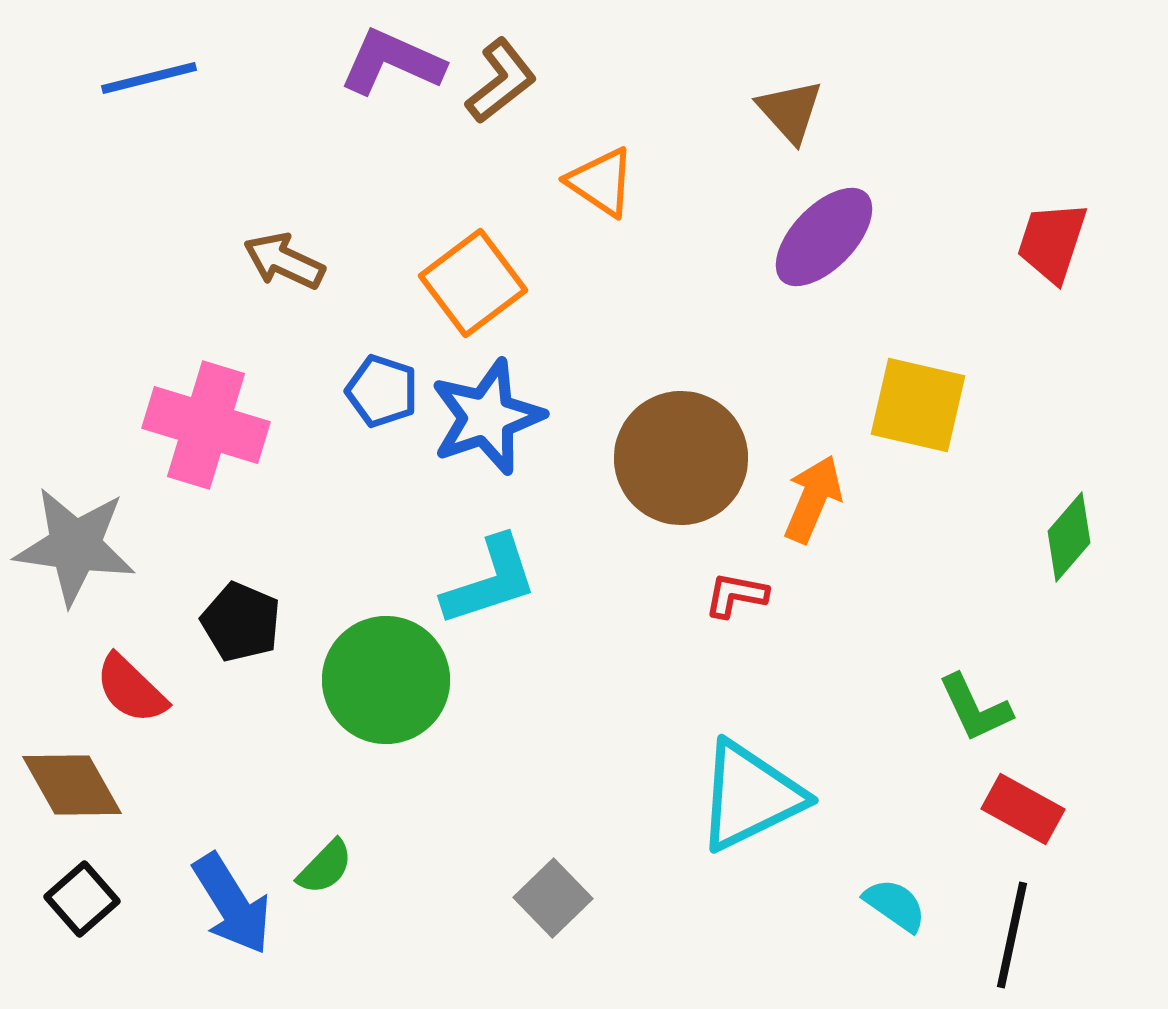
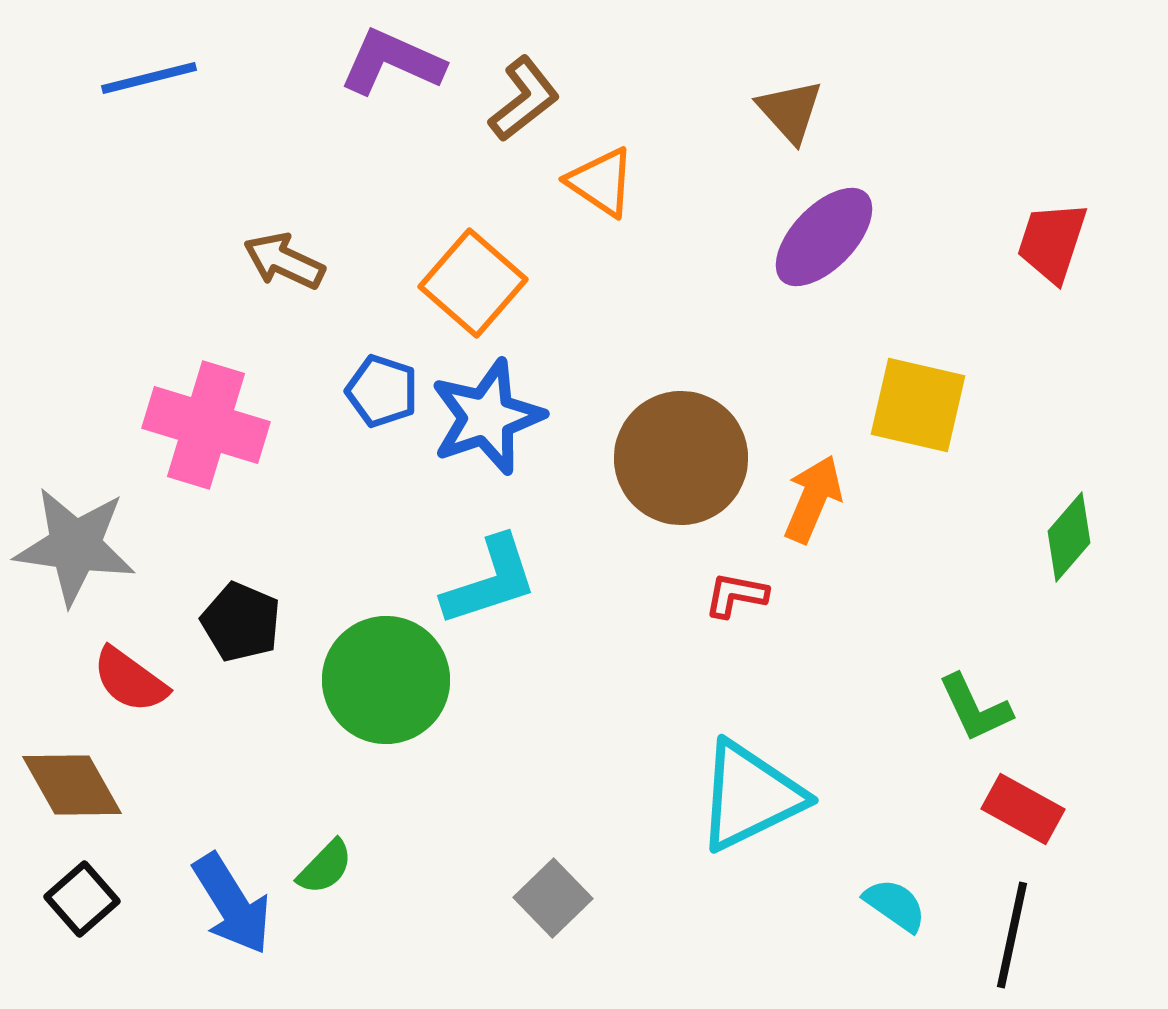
brown L-shape: moved 23 px right, 18 px down
orange square: rotated 12 degrees counterclockwise
red semicircle: moved 1 px left, 9 px up; rotated 8 degrees counterclockwise
